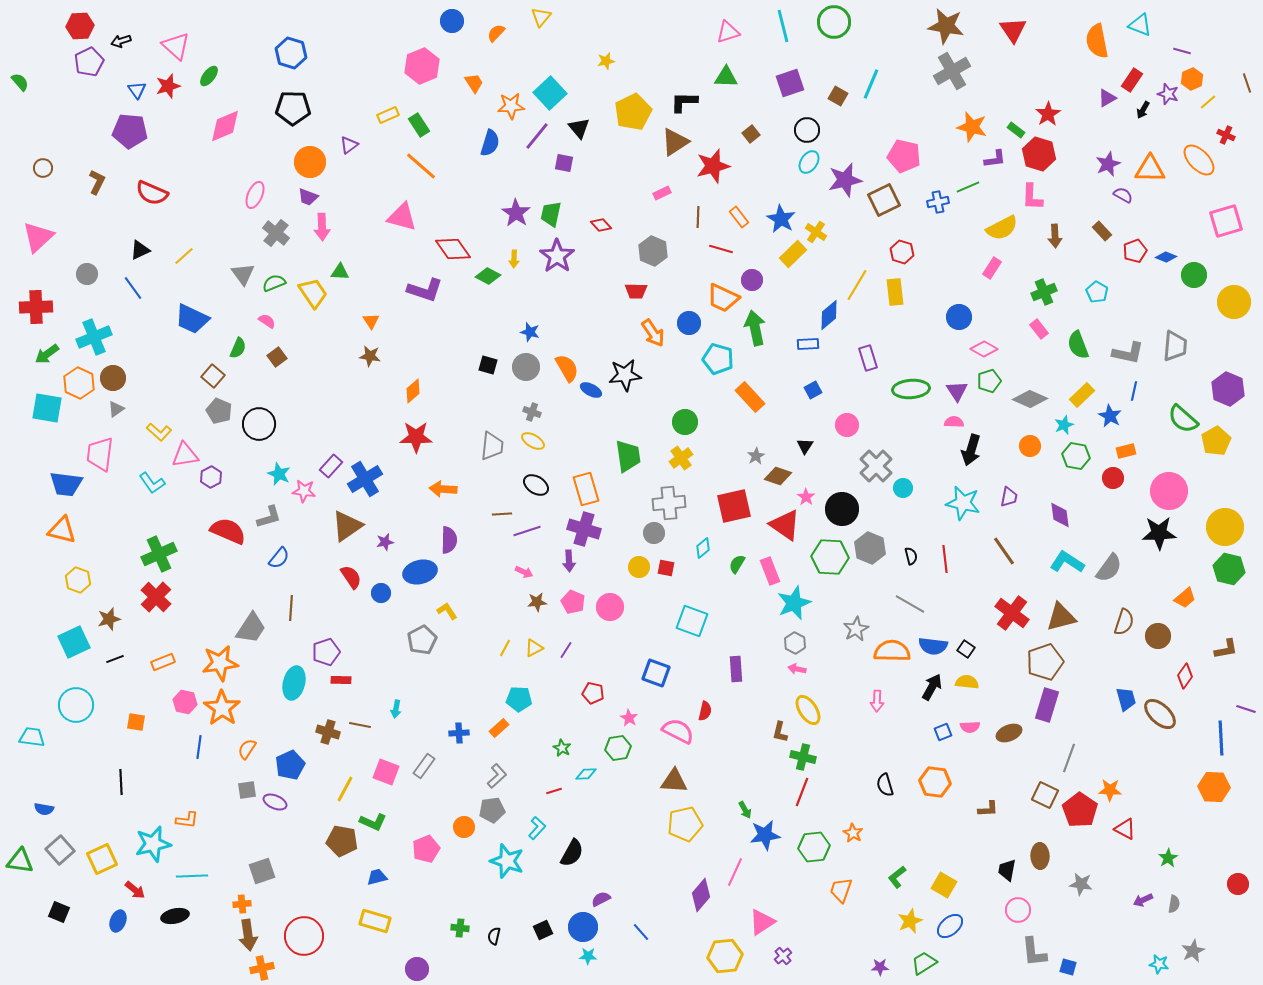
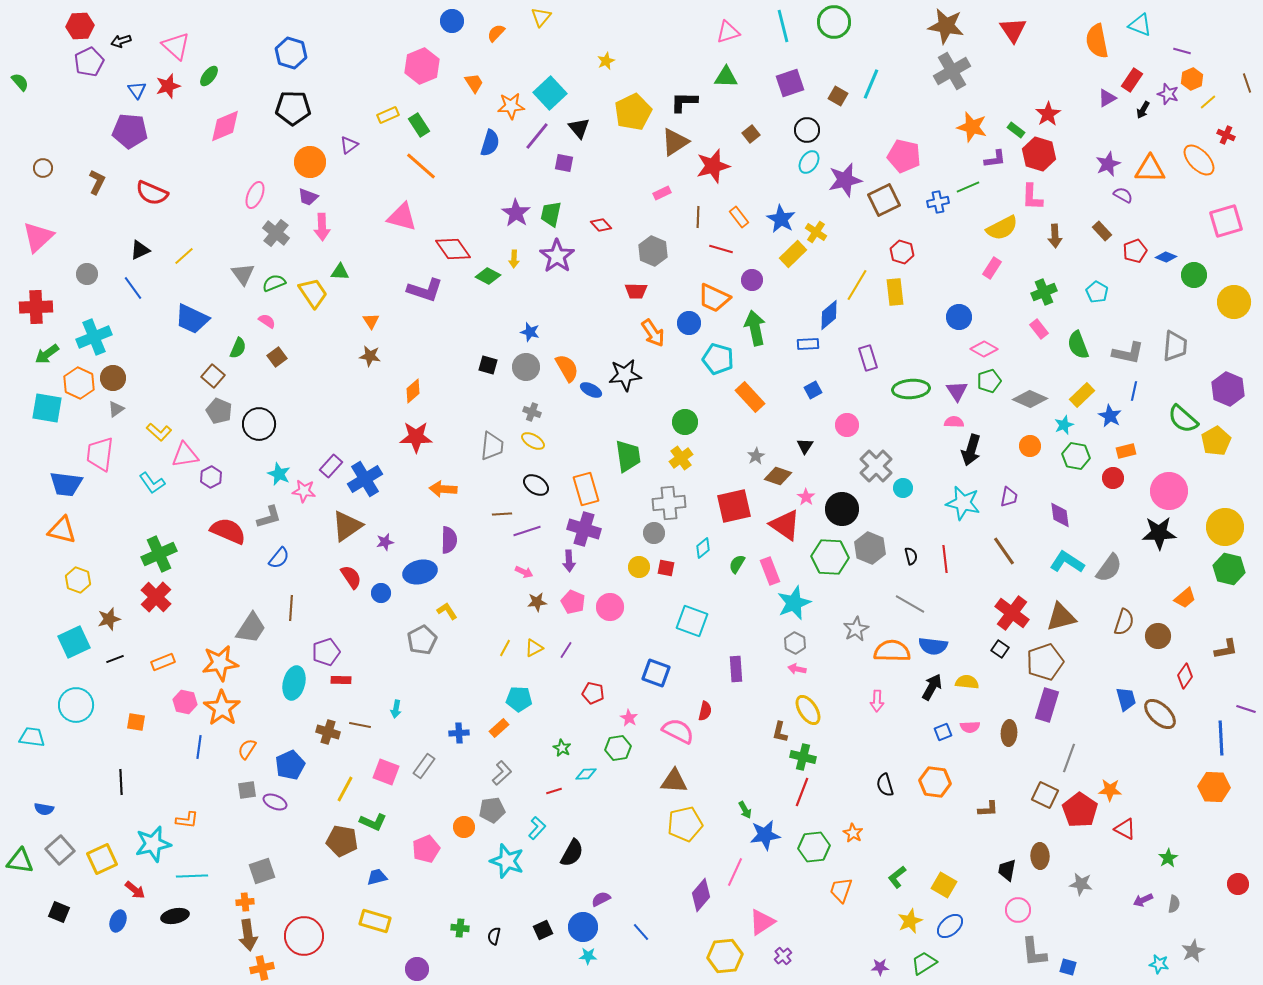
yellow star at (606, 61): rotated 12 degrees counterclockwise
orange trapezoid at (723, 298): moved 9 px left
black square at (966, 649): moved 34 px right
brown ellipse at (1009, 733): rotated 65 degrees counterclockwise
gray L-shape at (497, 776): moved 5 px right, 3 px up
orange cross at (242, 904): moved 3 px right, 2 px up
